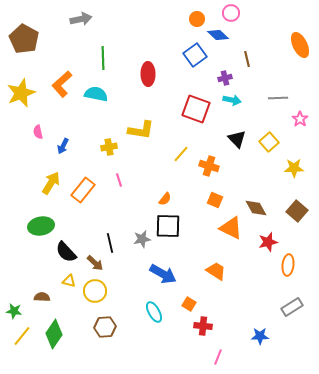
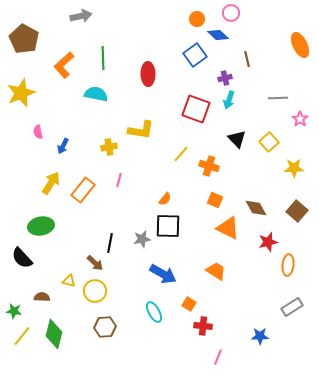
gray arrow at (81, 19): moved 3 px up
orange L-shape at (62, 84): moved 2 px right, 19 px up
cyan arrow at (232, 100): moved 3 px left; rotated 96 degrees clockwise
pink line at (119, 180): rotated 32 degrees clockwise
orange triangle at (231, 228): moved 3 px left
black line at (110, 243): rotated 24 degrees clockwise
black semicircle at (66, 252): moved 44 px left, 6 px down
green diamond at (54, 334): rotated 20 degrees counterclockwise
